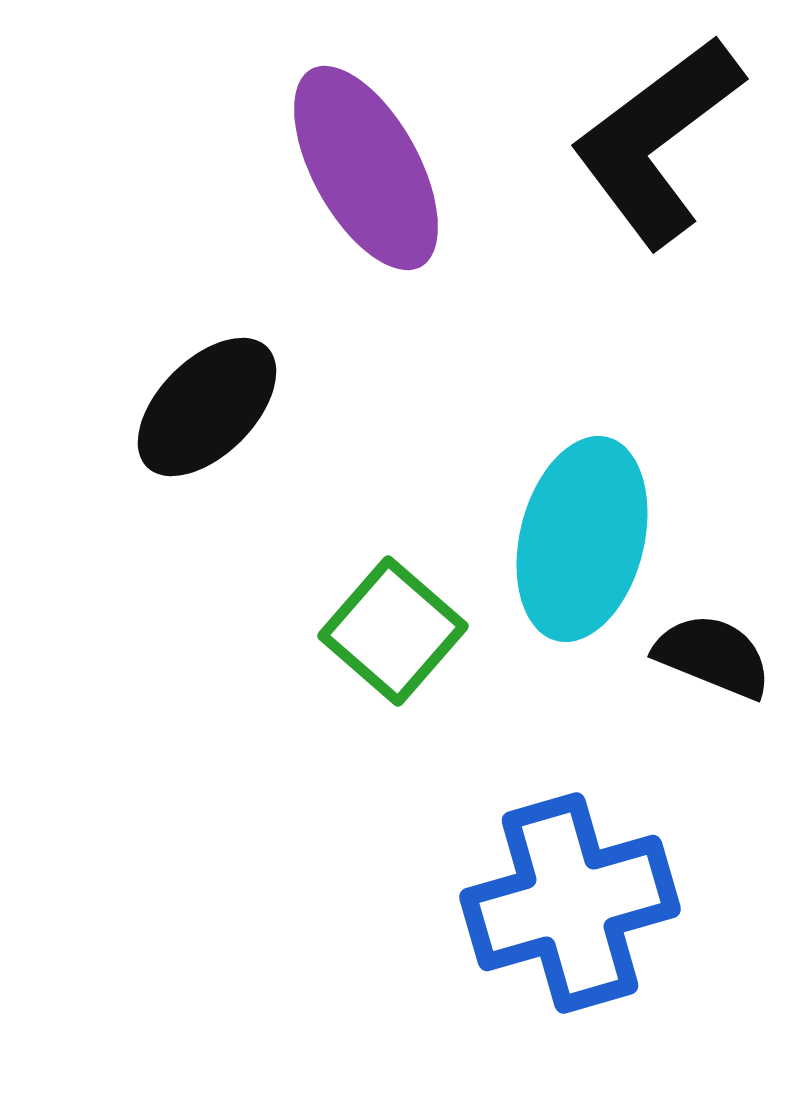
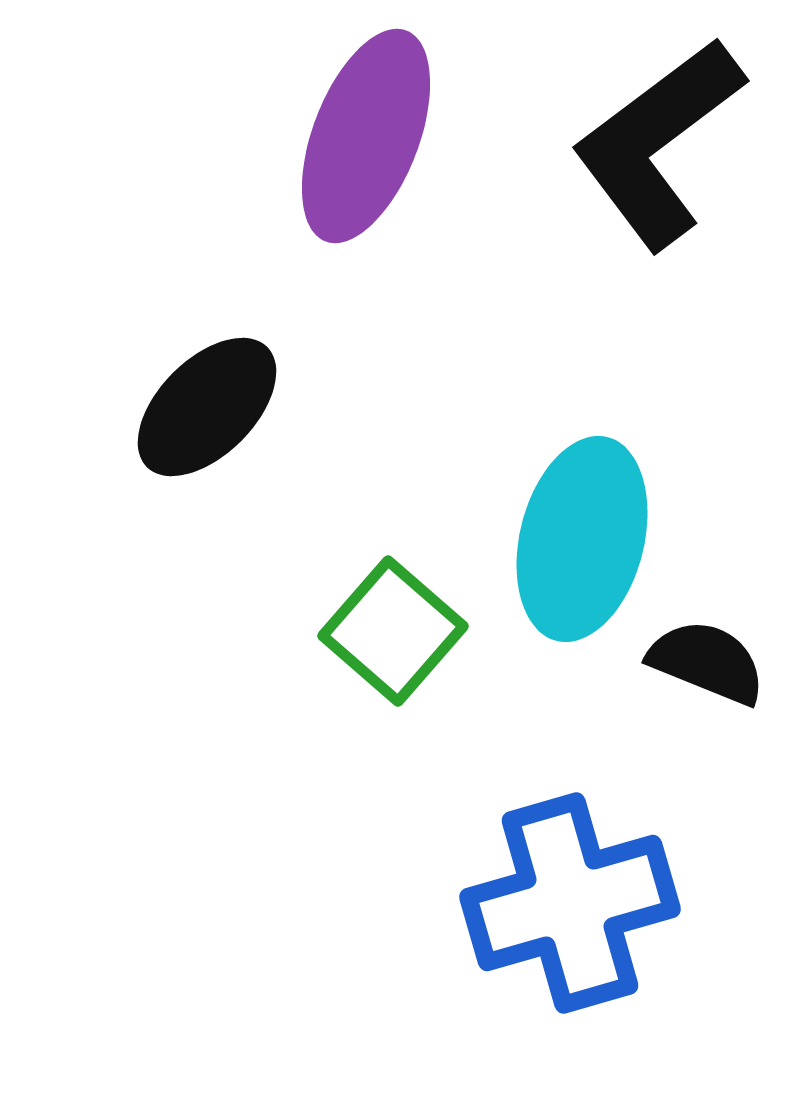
black L-shape: moved 1 px right, 2 px down
purple ellipse: moved 32 px up; rotated 50 degrees clockwise
black semicircle: moved 6 px left, 6 px down
